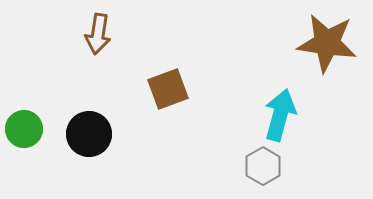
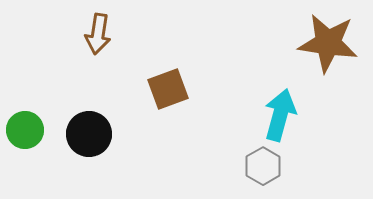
brown star: moved 1 px right
green circle: moved 1 px right, 1 px down
